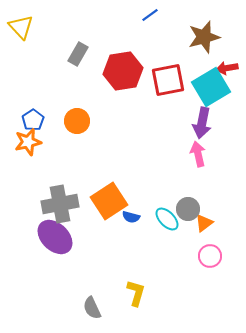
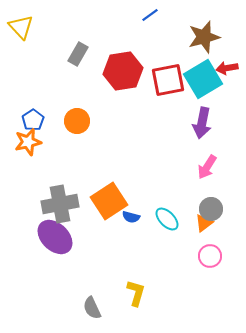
cyan square: moved 8 px left, 8 px up
pink arrow: moved 9 px right, 13 px down; rotated 135 degrees counterclockwise
gray circle: moved 23 px right
